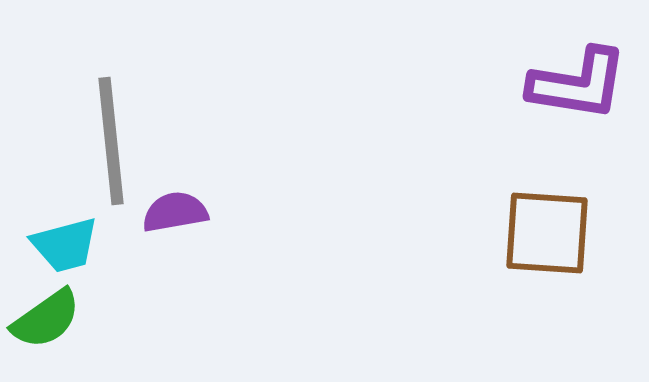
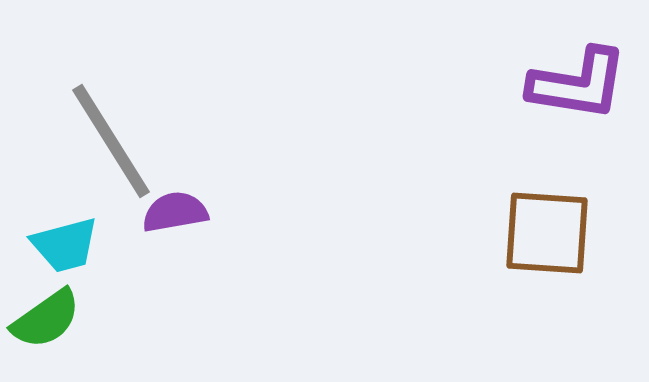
gray line: rotated 26 degrees counterclockwise
